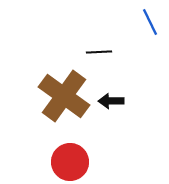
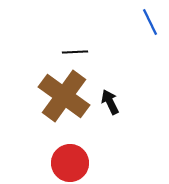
black line: moved 24 px left
black arrow: moved 1 px left, 1 px down; rotated 65 degrees clockwise
red circle: moved 1 px down
